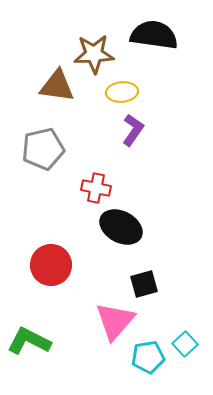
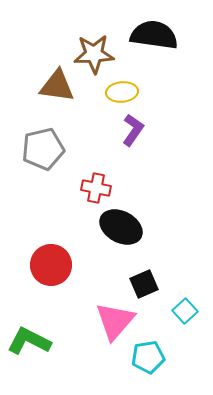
black square: rotated 8 degrees counterclockwise
cyan square: moved 33 px up
